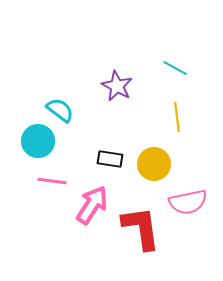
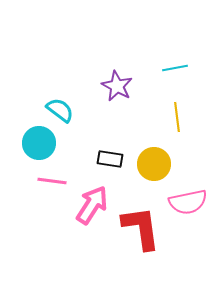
cyan line: rotated 40 degrees counterclockwise
cyan circle: moved 1 px right, 2 px down
